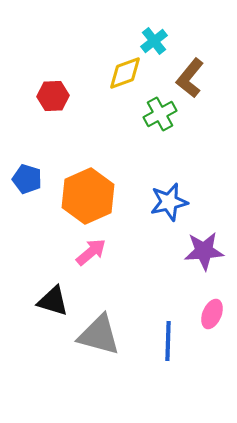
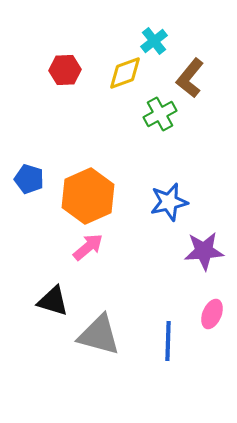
red hexagon: moved 12 px right, 26 px up
blue pentagon: moved 2 px right
pink arrow: moved 3 px left, 5 px up
